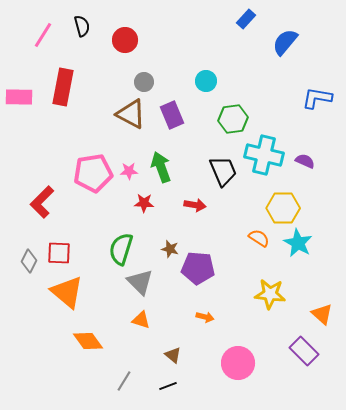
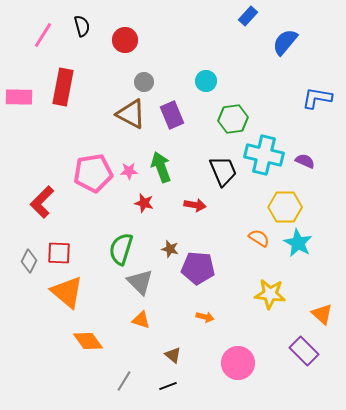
blue rectangle at (246, 19): moved 2 px right, 3 px up
red star at (144, 203): rotated 12 degrees clockwise
yellow hexagon at (283, 208): moved 2 px right, 1 px up
